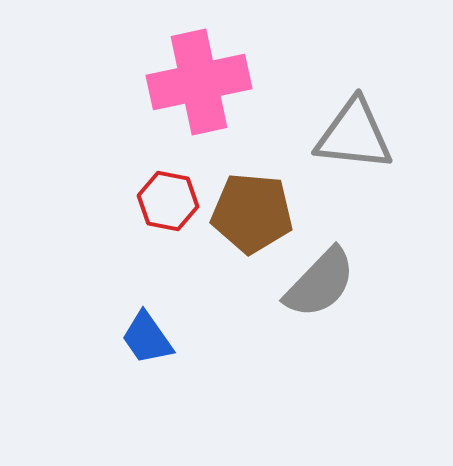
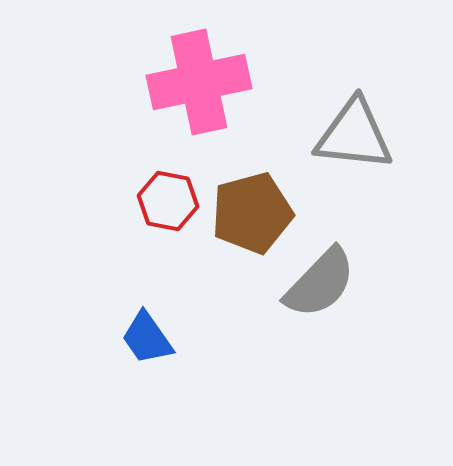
brown pentagon: rotated 20 degrees counterclockwise
